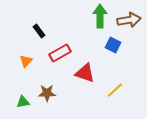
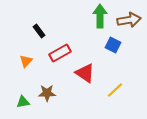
red triangle: rotated 15 degrees clockwise
